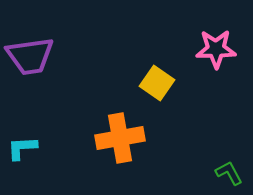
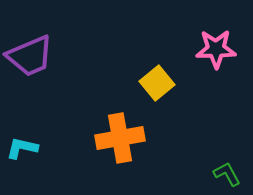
purple trapezoid: rotated 15 degrees counterclockwise
yellow square: rotated 16 degrees clockwise
cyan L-shape: rotated 16 degrees clockwise
green L-shape: moved 2 px left, 1 px down
